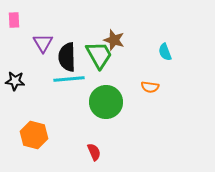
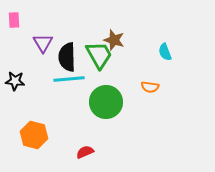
red semicircle: moved 9 px left; rotated 90 degrees counterclockwise
